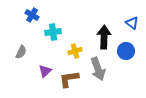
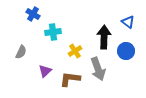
blue cross: moved 1 px right, 1 px up
blue triangle: moved 4 px left, 1 px up
yellow cross: rotated 16 degrees counterclockwise
brown L-shape: moved 1 px right; rotated 15 degrees clockwise
